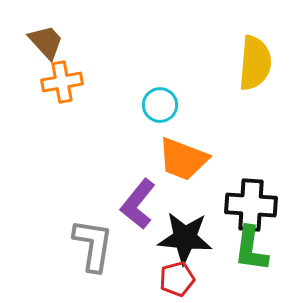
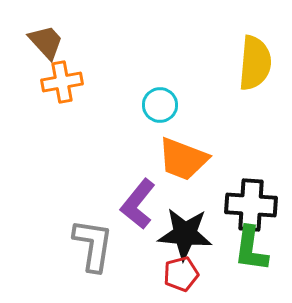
black star: moved 4 px up
red pentagon: moved 4 px right, 5 px up
